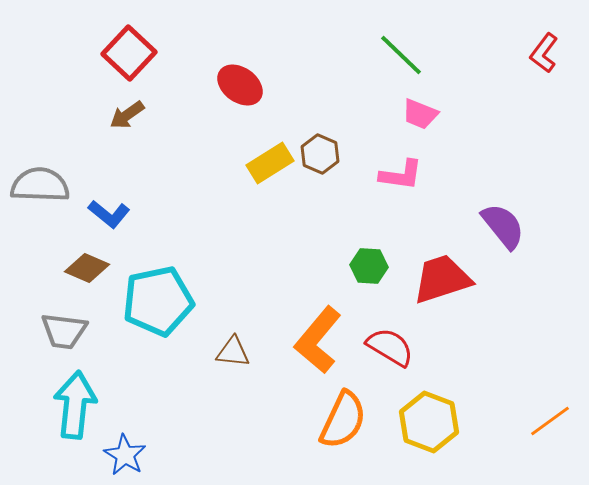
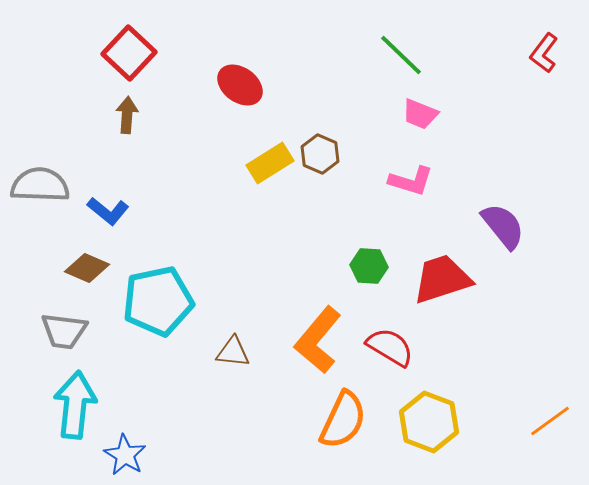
brown arrow: rotated 129 degrees clockwise
pink L-shape: moved 10 px right, 6 px down; rotated 9 degrees clockwise
blue L-shape: moved 1 px left, 3 px up
